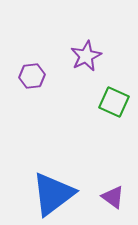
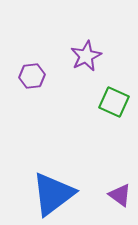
purple triangle: moved 7 px right, 2 px up
